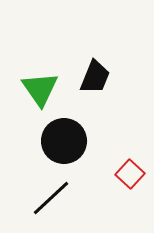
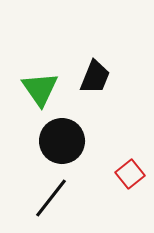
black circle: moved 2 px left
red square: rotated 8 degrees clockwise
black line: rotated 9 degrees counterclockwise
